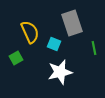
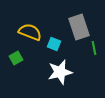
gray rectangle: moved 7 px right, 4 px down
yellow semicircle: rotated 45 degrees counterclockwise
